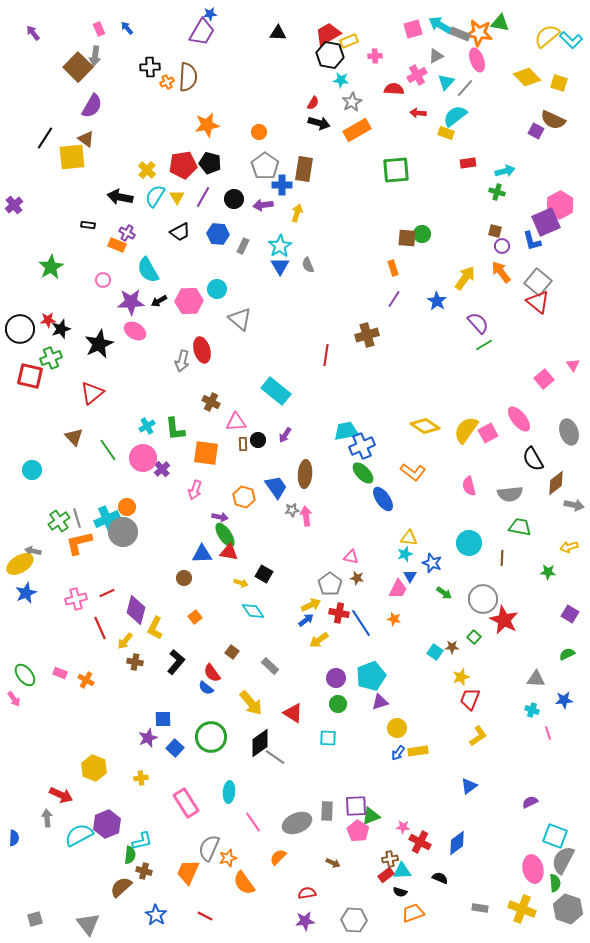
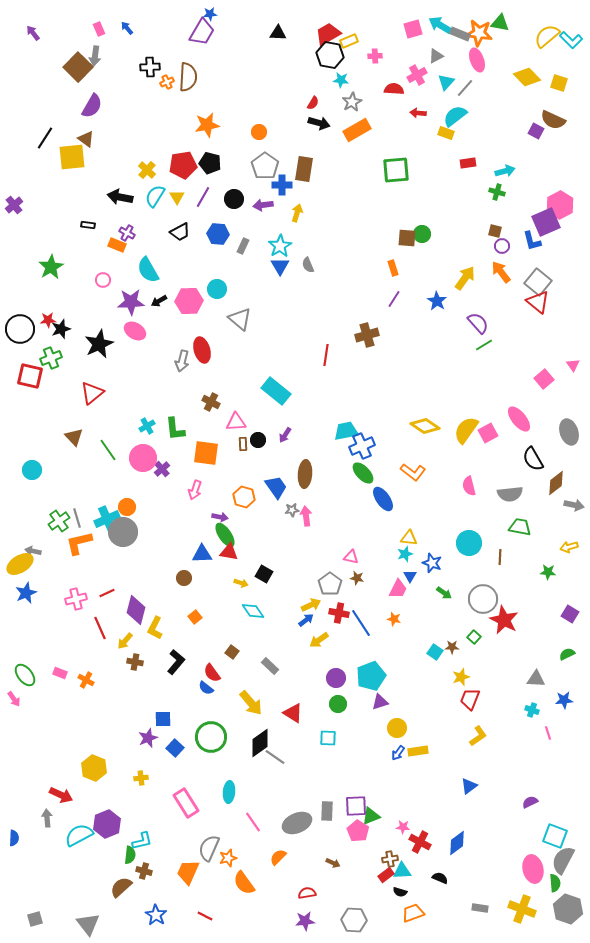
brown line at (502, 558): moved 2 px left, 1 px up
